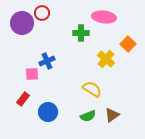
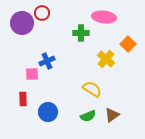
red rectangle: rotated 40 degrees counterclockwise
